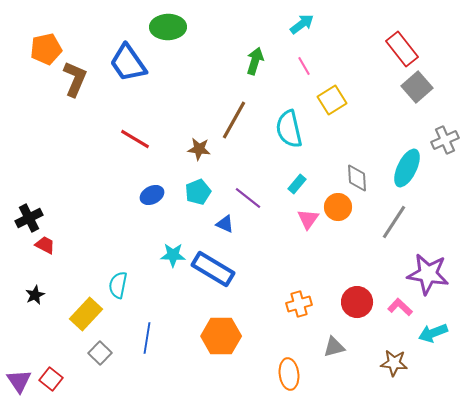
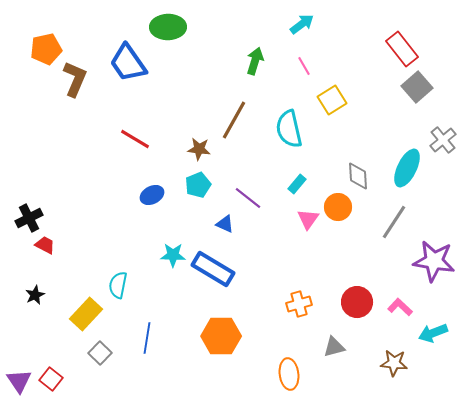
gray cross at (445, 140): moved 2 px left; rotated 16 degrees counterclockwise
gray diamond at (357, 178): moved 1 px right, 2 px up
cyan pentagon at (198, 192): moved 7 px up
purple star at (428, 274): moved 6 px right, 13 px up
